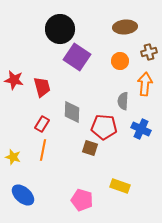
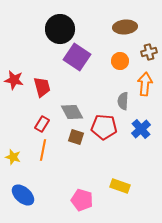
gray diamond: rotated 30 degrees counterclockwise
blue cross: rotated 24 degrees clockwise
brown square: moved 14 px left, 11 px up
